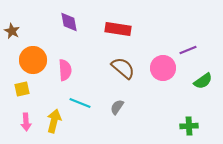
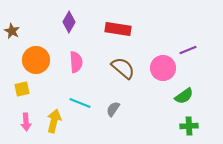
purple diamond: rotated 40 degrees clockwise
orange circle: moved 3 px right
pink semicircle: moved 11 px right, 8 px up
green semicircle: moved 19 px left, 15 px down
gray semicircle: moved 4 px left, 2 px down
